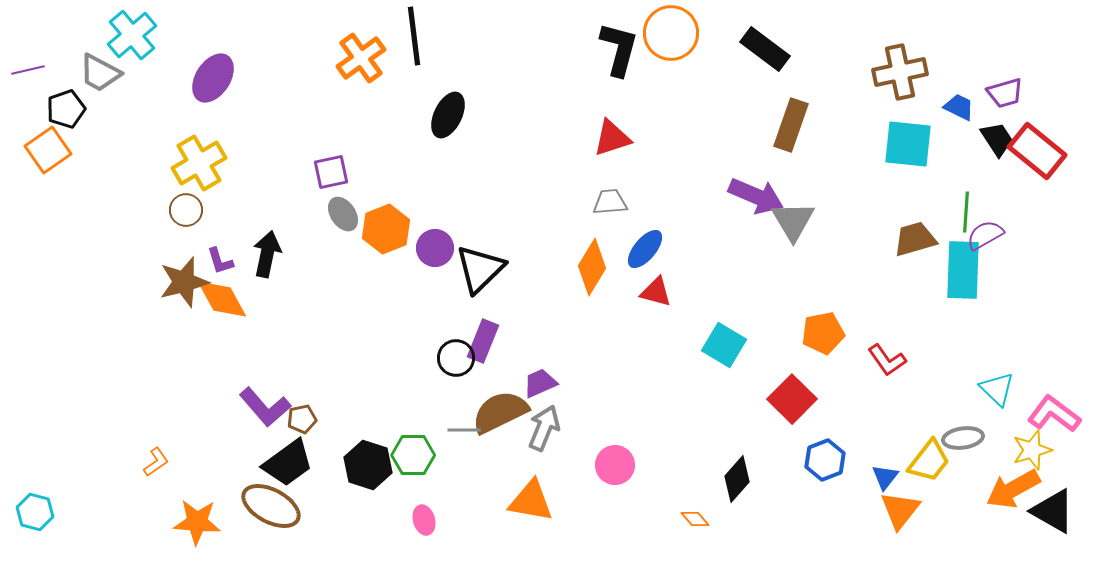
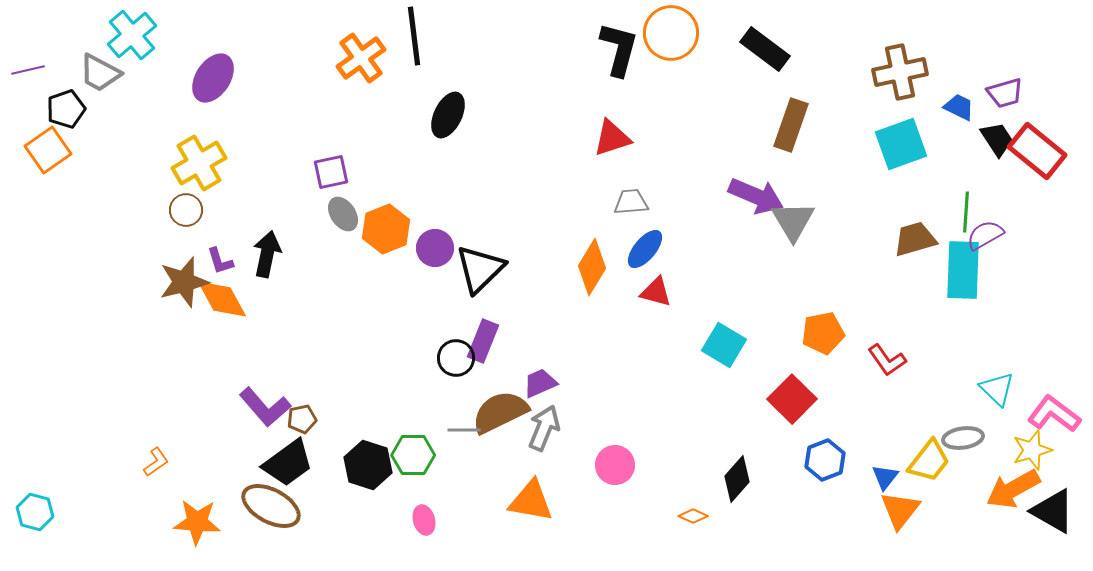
cyan square at (908, 144): moved 7 px left; rotated 26 degrees counterclockwise
gray trapezoid at (610, 202): moved 21 px right
orange diamond at (695, 519): moved 2 px left, 3 px up; rotated 24 degrees counterclockwise
